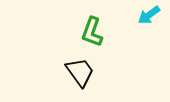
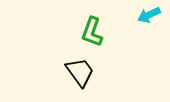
cyan arrow: rotated 10 degrees clockwise
